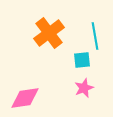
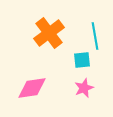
pink diamond: moved 7 px right, 10 px up
